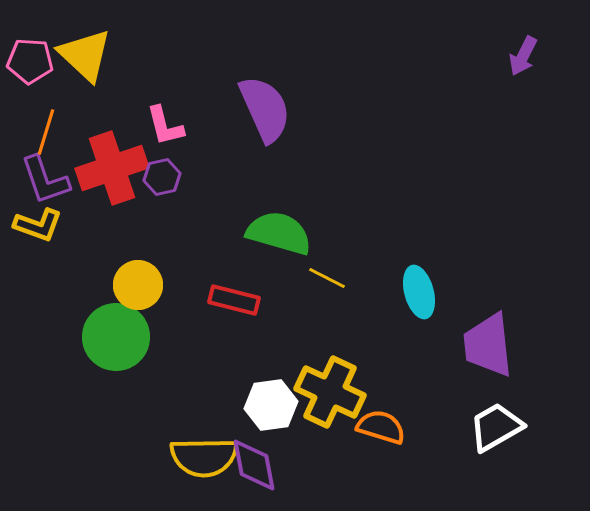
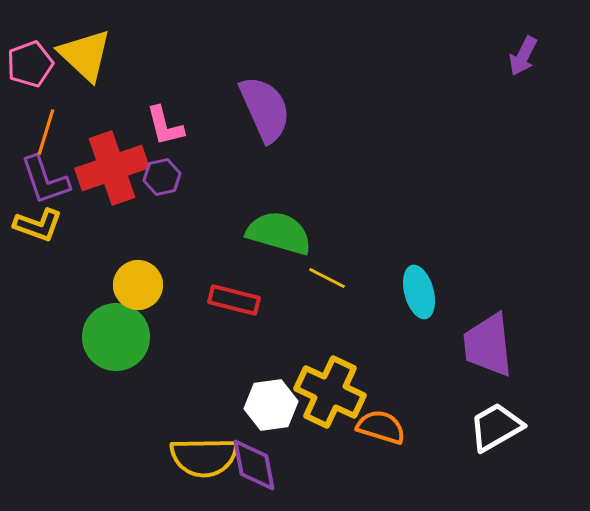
pink pentagon: moved 3 px down; rotated 24 degrees counterclockwise
